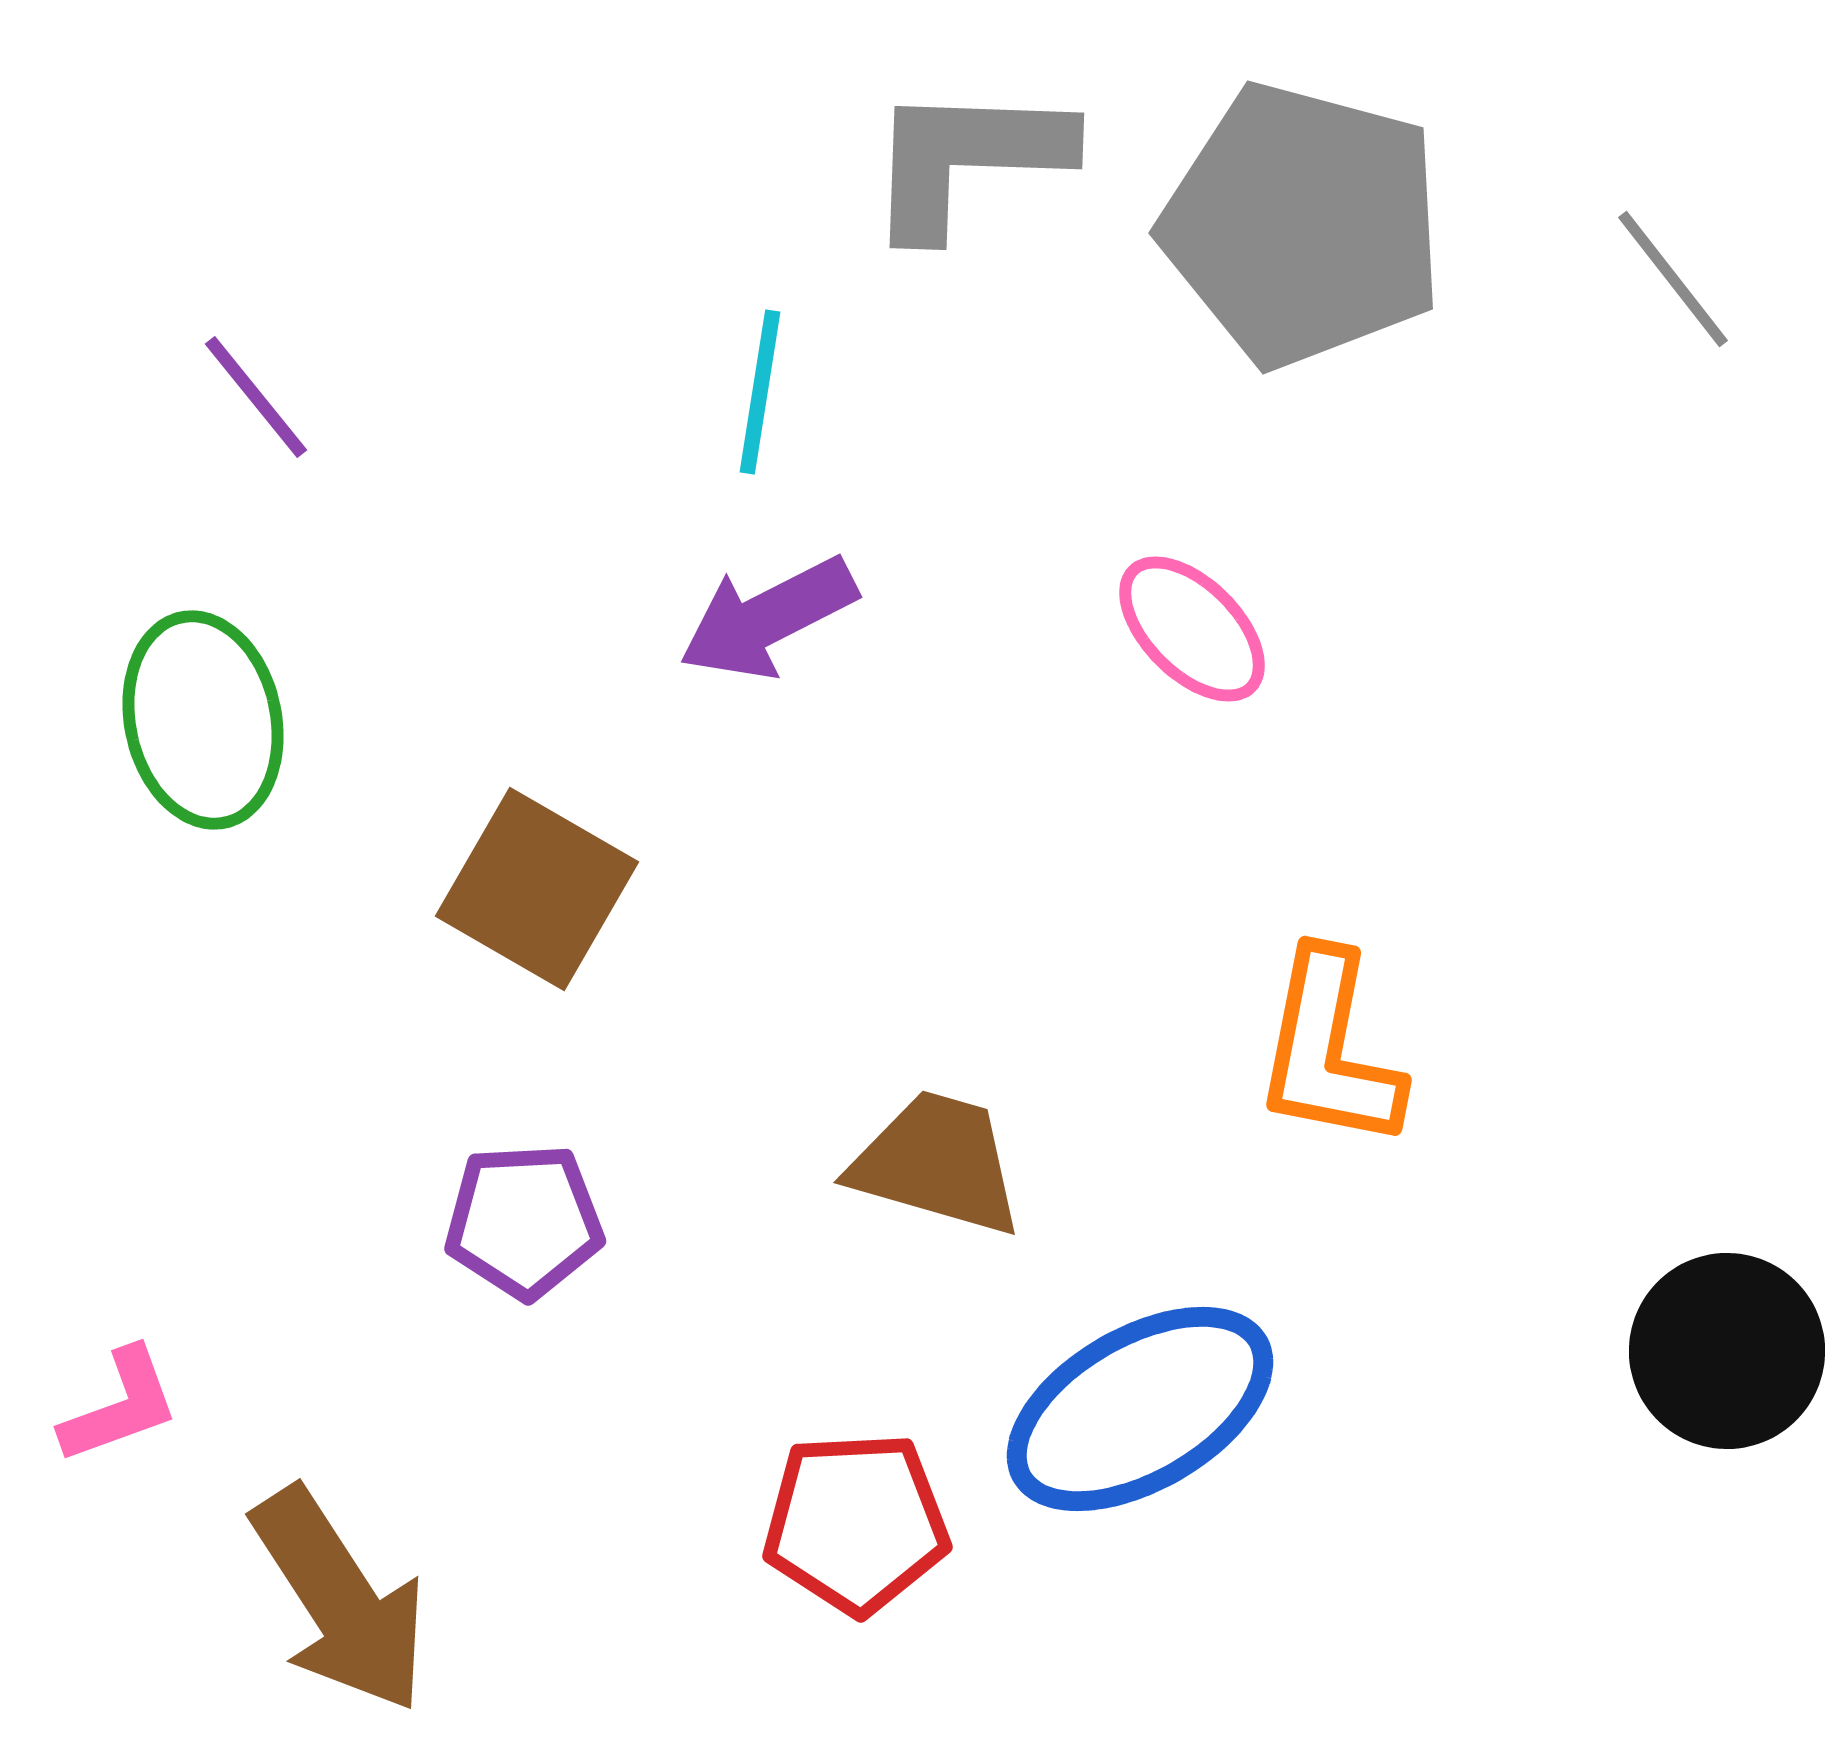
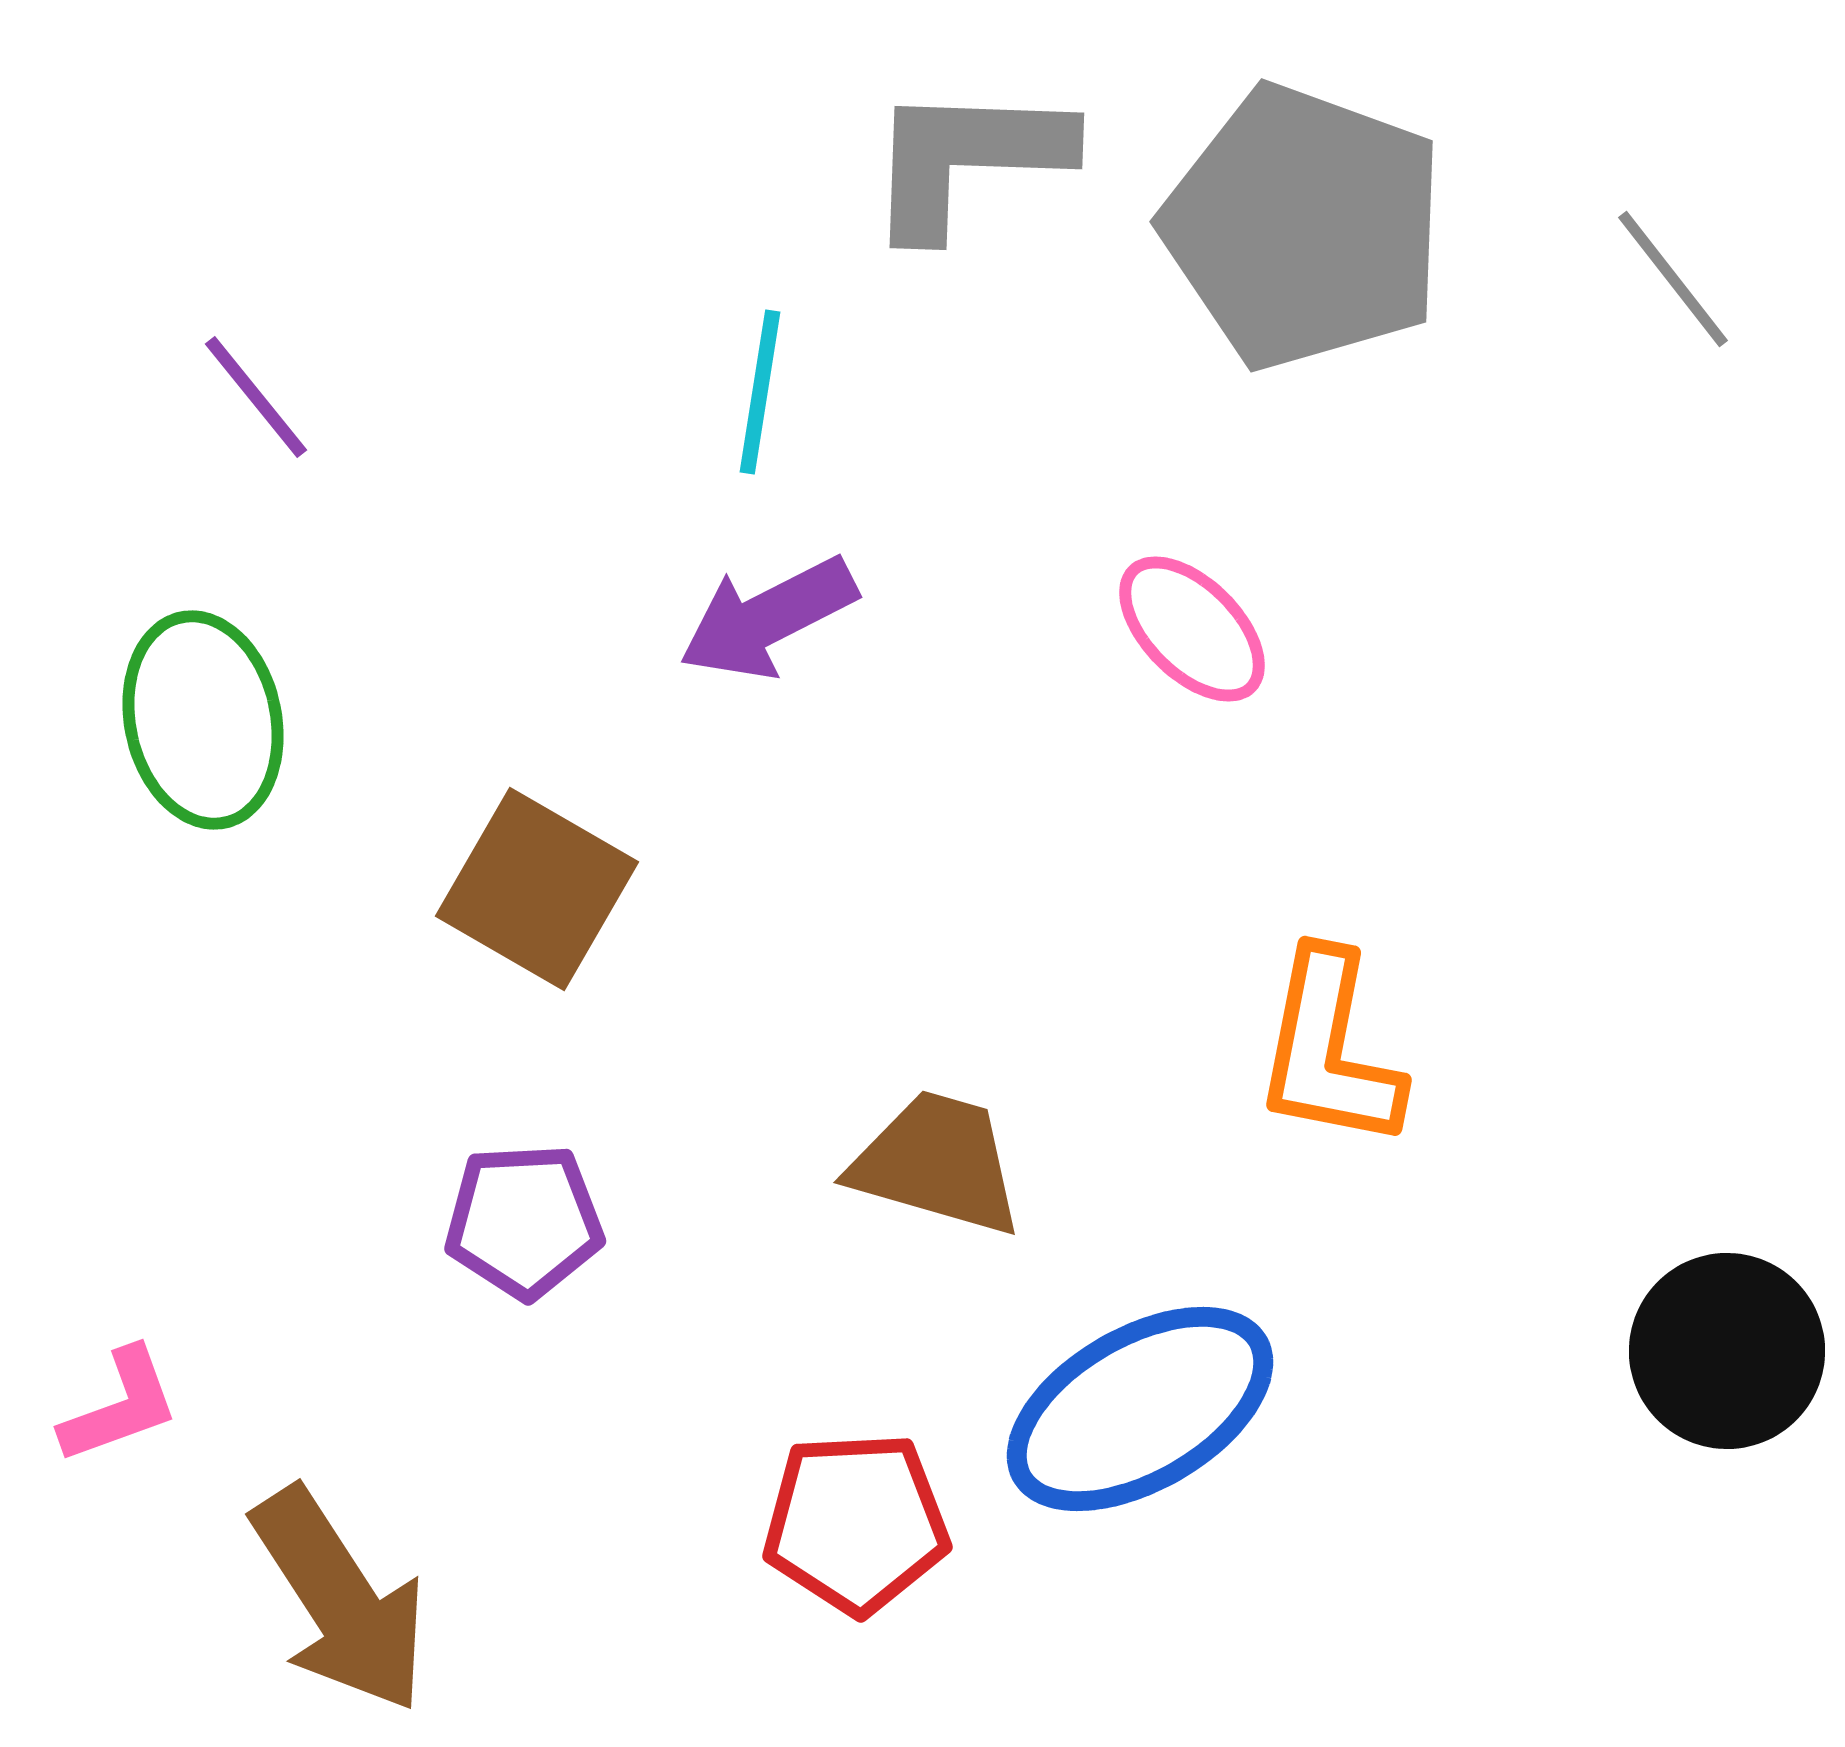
gray pentagon: moved 1 px right, 2 px down; rotated 5 degrees clockwise
